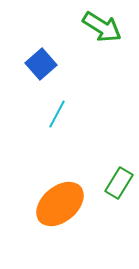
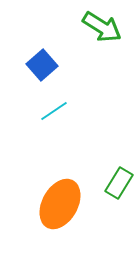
blue square: moved 1 px right, 1 px down
cyan line: moved 3 px left, 3 px up; rotated 28 degrees clockwise
orange ellipse: rotated 21 degrees counterclockwise
